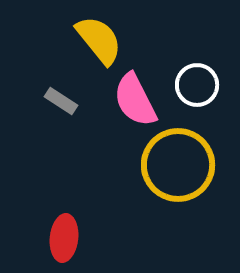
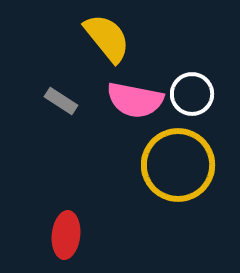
yellow semicircle: moved 8 px right, 2 px up
white circle: moved 5 px left, 9 px down
pink semicircle: rotated 52 degrees counterclockwise
red ellipse: moved 2 px right, 3 px up
